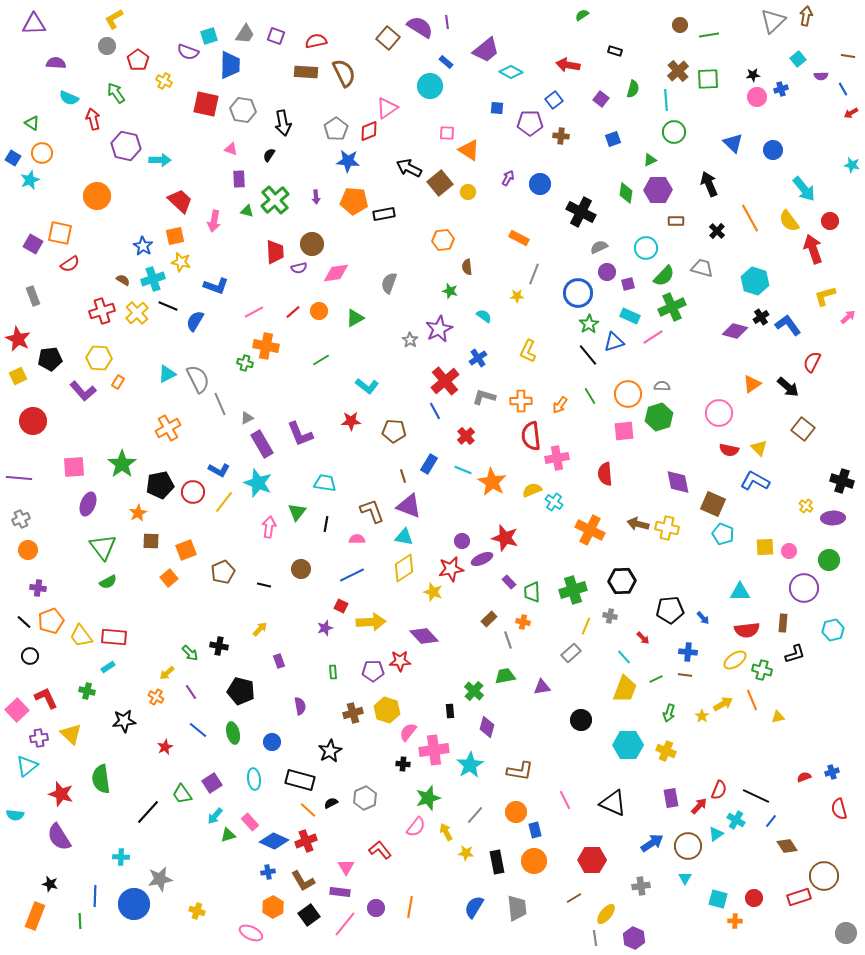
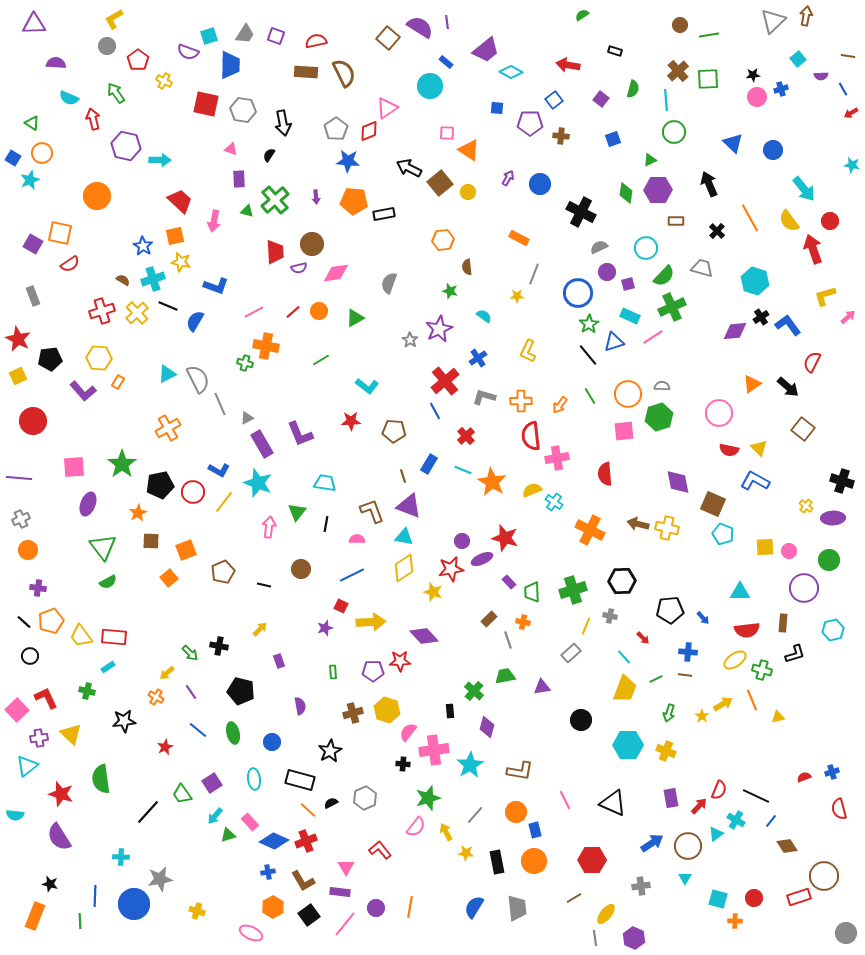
purple diamond at (735, 331): rotated 20 degrees counterclockwise
